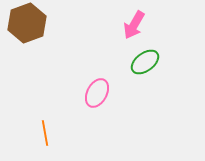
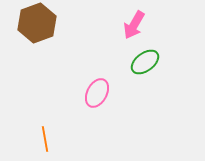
brown hexagon: moved 10 px right
orange line: moved 6 px down
